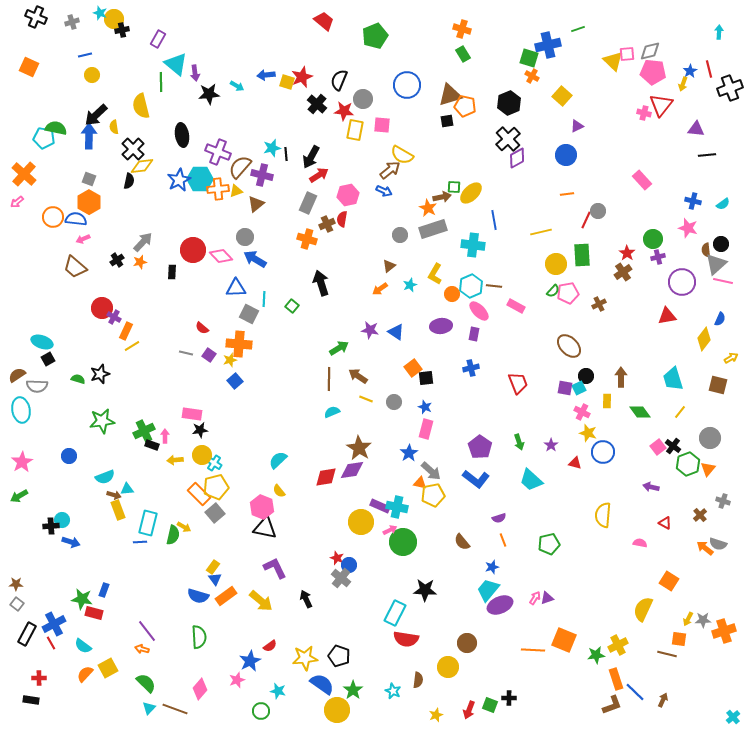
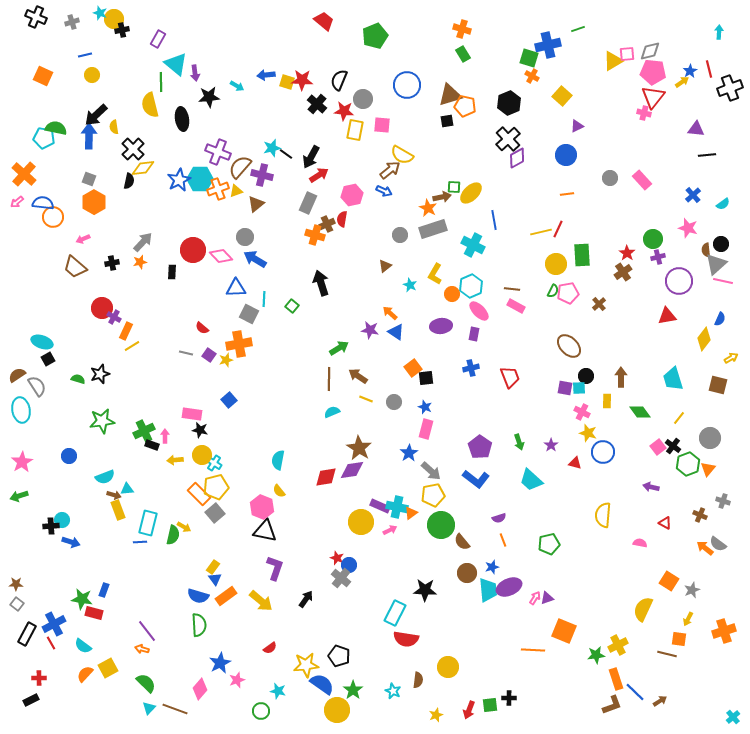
yellow triangle at (613, 61): rotated 45 degrees clockwise
orange square at (29, 67): moved 14 px right, 9 px down
red star at (302, 77): moved 3 px down; rotated 25 degrees clockwise
yellow arrow at (683, 84): moved 1 px left, 2 px up; rotated 144 degrees counterclockwise
black star at (209, 94): moved 3 px down
red triangle at (661, 105): moved 8 px left, 8 px up
yellow semicircle at (141, 106): moved 9 px right, 1 px up
black ellipse at (182, 135): moved 16 px up
black line at (286, 154): rotated 48 degrees counterclockwise
yellow diamond at (142, 166): moved 1 px right, 2 px down
orange cross at (218, 189): rotated 15 degrees counterclockwise
pink hexagon at (348, 195): moved 4 px right
blue cross at (693, 201): moved 6 px up; rotated 35 degrees clockwise
orange hexagon at (89, 202): moved 5 px right
gray circle at (598, 211): moved 12 px right, 33 px up
blue semicircle at (76, 219): moved 33 px left, 16 px up
red line at (586, 220): moved 28 px left, 9 px down
orange cross at (307, 239): moved 8 px right, 4 px up
cyan cross at (473, 245): rotated 20 degrees clockwise
black cross at (117, 260): moved 5 px left, 3 px down; rotated 24 degrees clockwise
brown triangle at (389, 266): moved 4 px left
purple circle at (682, 282): moved 3 px left, 1 px up
cyan star at (410, 285): rotated 24 degrees counterclockwise
brown line at (494, 286): moved 18 px right, 3 px down
orange arrow at (380, 289): moved 10 px right, 24 px down; rotated 77 degrees clockwise
green semicircle at (553, 291): rotated 16 degrees counterclockwise
brown cross at (599, 304): rotated 16 degrees counterclockwise
orange cross at (239, 344): rotated 15 degrees counterclockwise
yellow star at (230, 360): moved 4 px left
blue square at (235, 381): moved 6 px left, 19 px down
red trapezoid at (518, 383): moved 8 px left, 6 px up
gray semicircle at (37, 386): rotated 125 degrees counterclockwise
cyan square at (579, 388): rotated 24 degrees clockwise
yellow line at (680, 412): moved 1 px left, 6 px down
black star at (200, 430): rotated 21 degrees clockwise
cyan semicircle at (278, 460): rotated 36 degrees counterclockwise
orange triangle at (420, 483): moved 9 px left, 30 px down; rotated 48 degrees counterclockwise
green arrow at (19, 496): rotated 12 degrees clockwise
brown cross at (700, 515): rotated 24 degrees counterclockwise
black triangle at (265, 528): moved 3 px down
green circle at (403, 542): moved 38 px right, 17 px up
gray semicircle at (718, 544): rotated 18 degrees clockwise
purple L-shape at (275, 568): rotated 45 degrees clockwise
cyan trapezoid at (488, 590): rotated 135 degrees clockwise
black arrow at (306, 599): rotated 60 degrees clockwise
purple ellipse at (500, 605): moved 9 px right, 18 px up
gray star at (703, 620): moved 11 px left, 30 px up; rotated 21 degrees counterclockwise
green semicircle at (199, 637): moved 12 px up
orange square at (564, 640): moved 9 px up
brown circle at (467, 643): moved 70 px up
red semicircle at (270, 646): moved 2 px down
yellow star at (305, 658): moved 1 px right, 7 px down
blue star at (250, 661): moved 30 px left, 2 px down
black rectangle at (31, 700): rotated 35 degrees counterclockwise
brown arrow at (663, 700): moved 3 px left, 1 px down; rotated 32 degrees clockwise
green square at (490, 705): rotated 28 degrees counterclockwise
